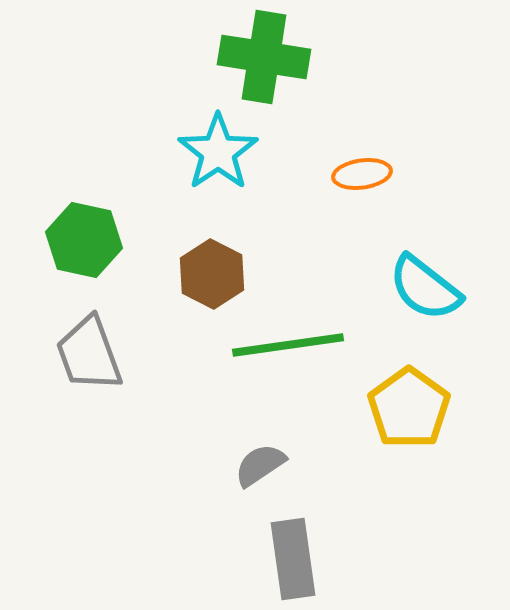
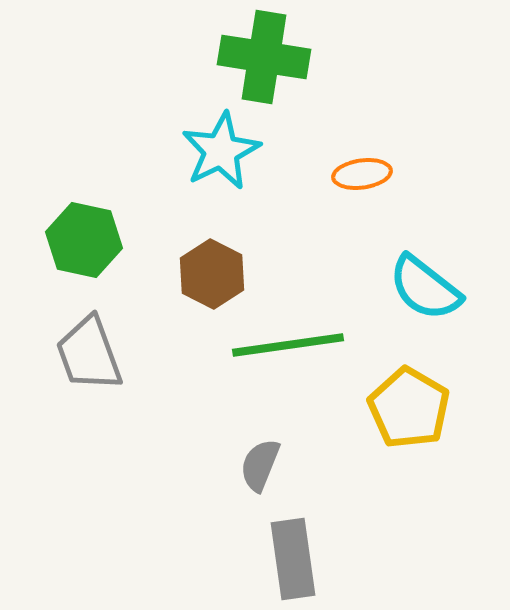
cyan star: moved 3 px right, 1 px up; rotated 8 degrees clockwise
yellow pentagon: rotated 6 degrees counterclockwise
gray semicircle: rotated 34 degrees counterclockwise
